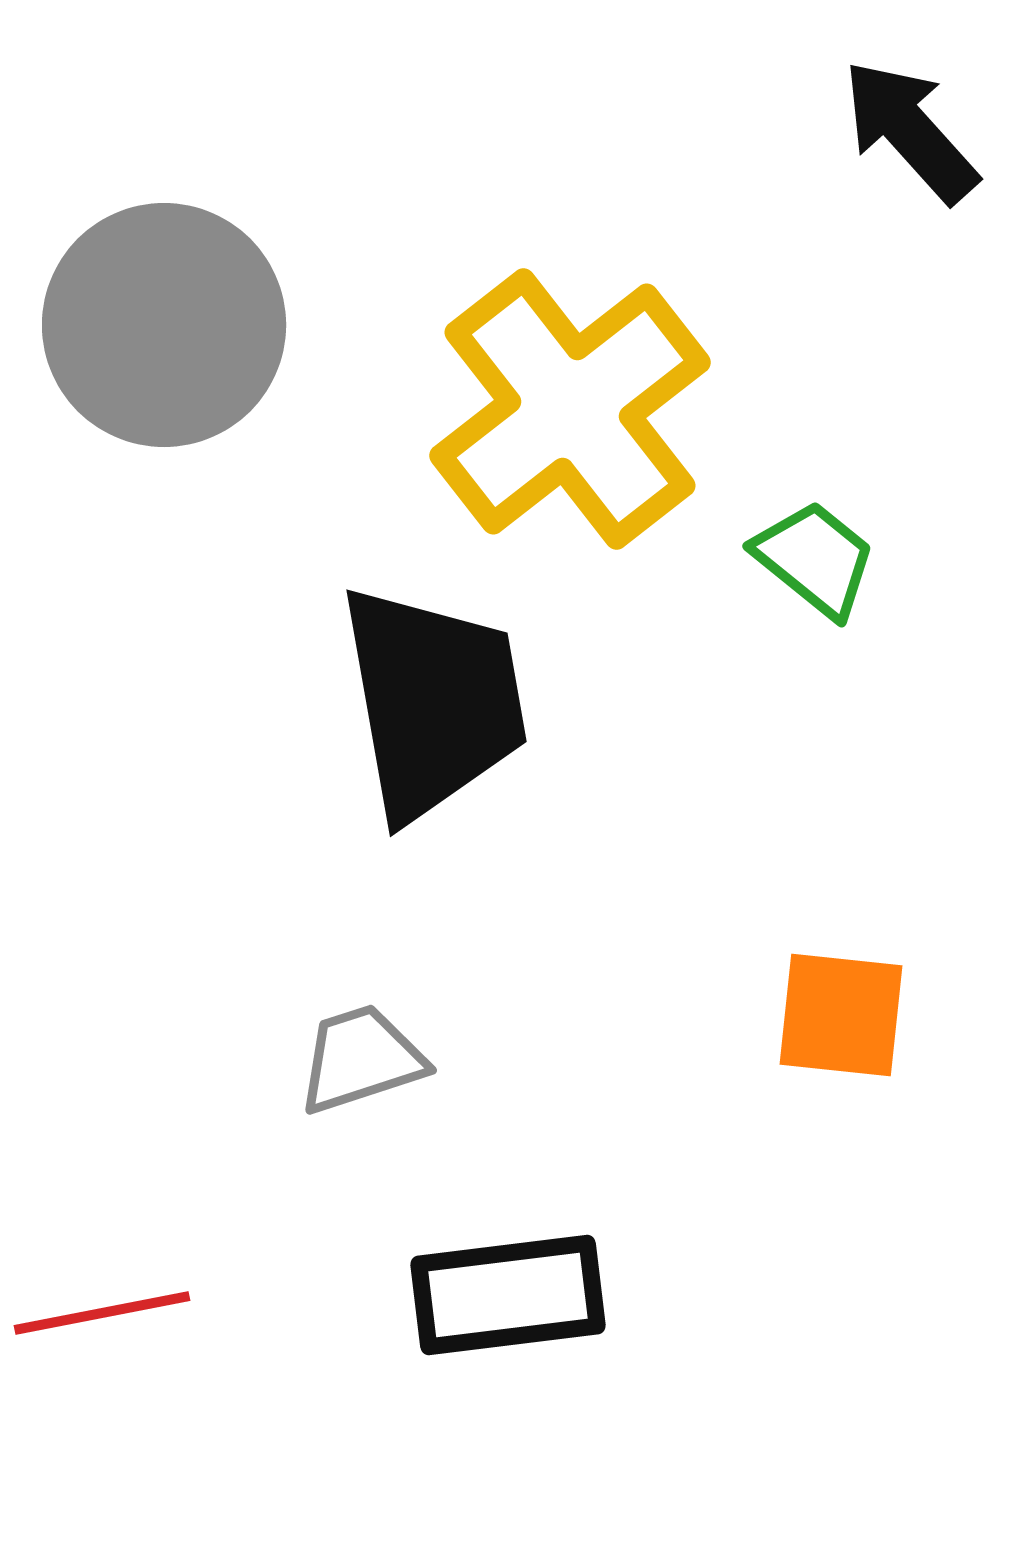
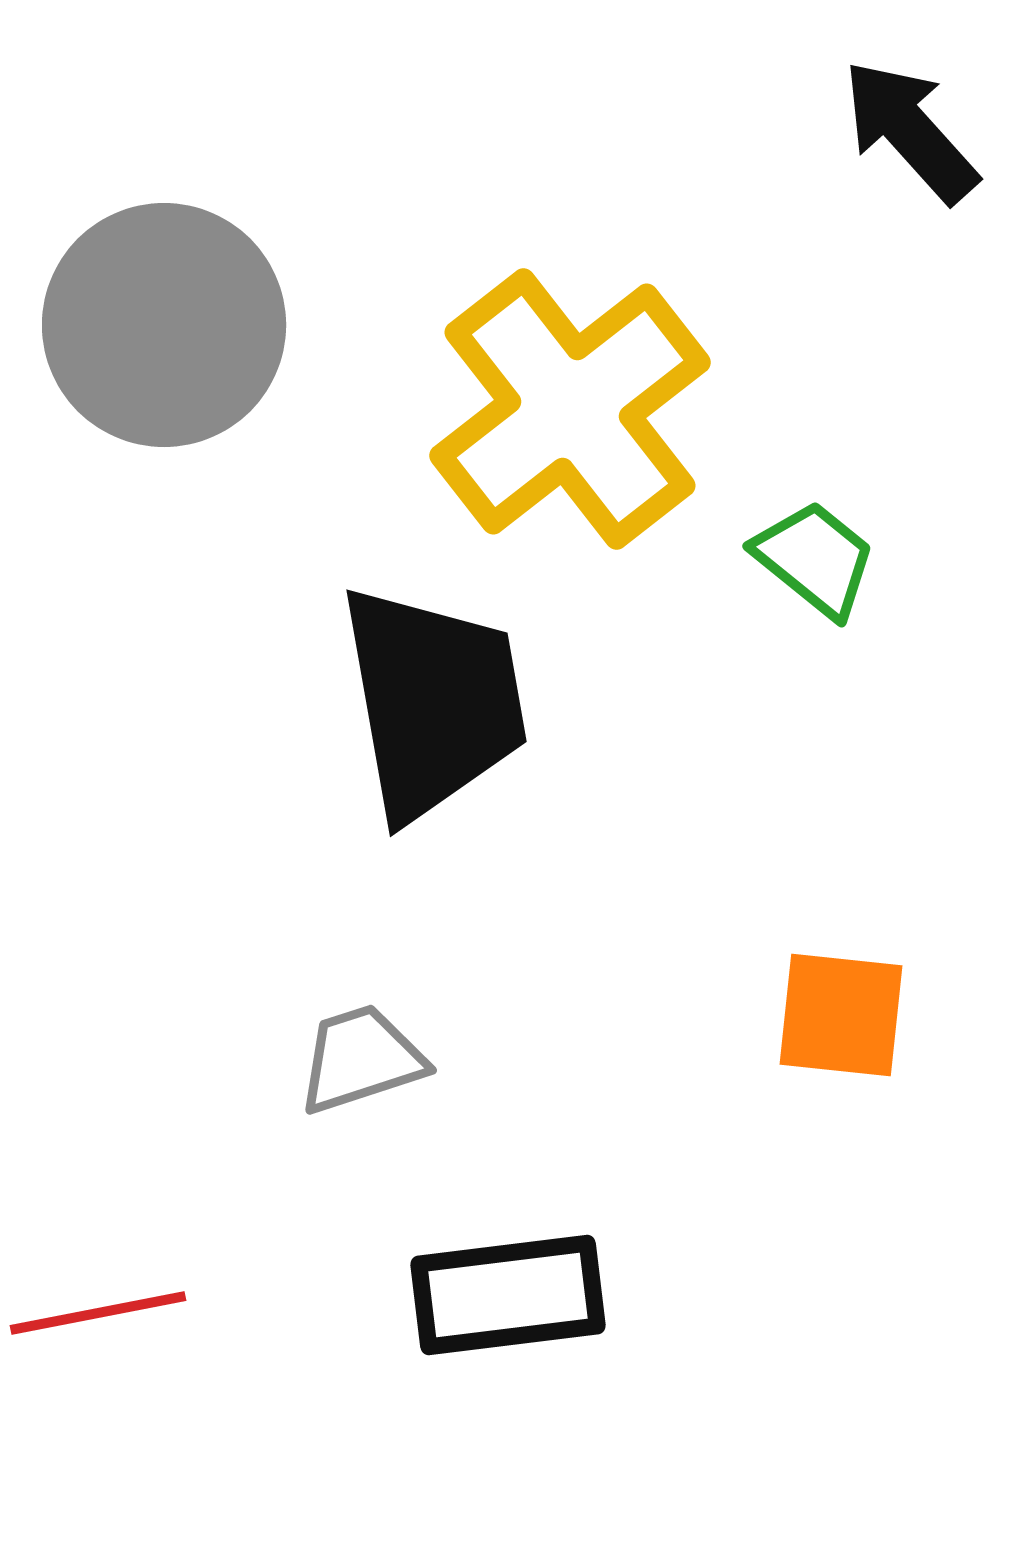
red line: moved 4 px left
